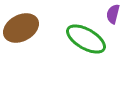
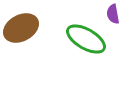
purple semicircle: rotated 24 degrees counterclockwise
